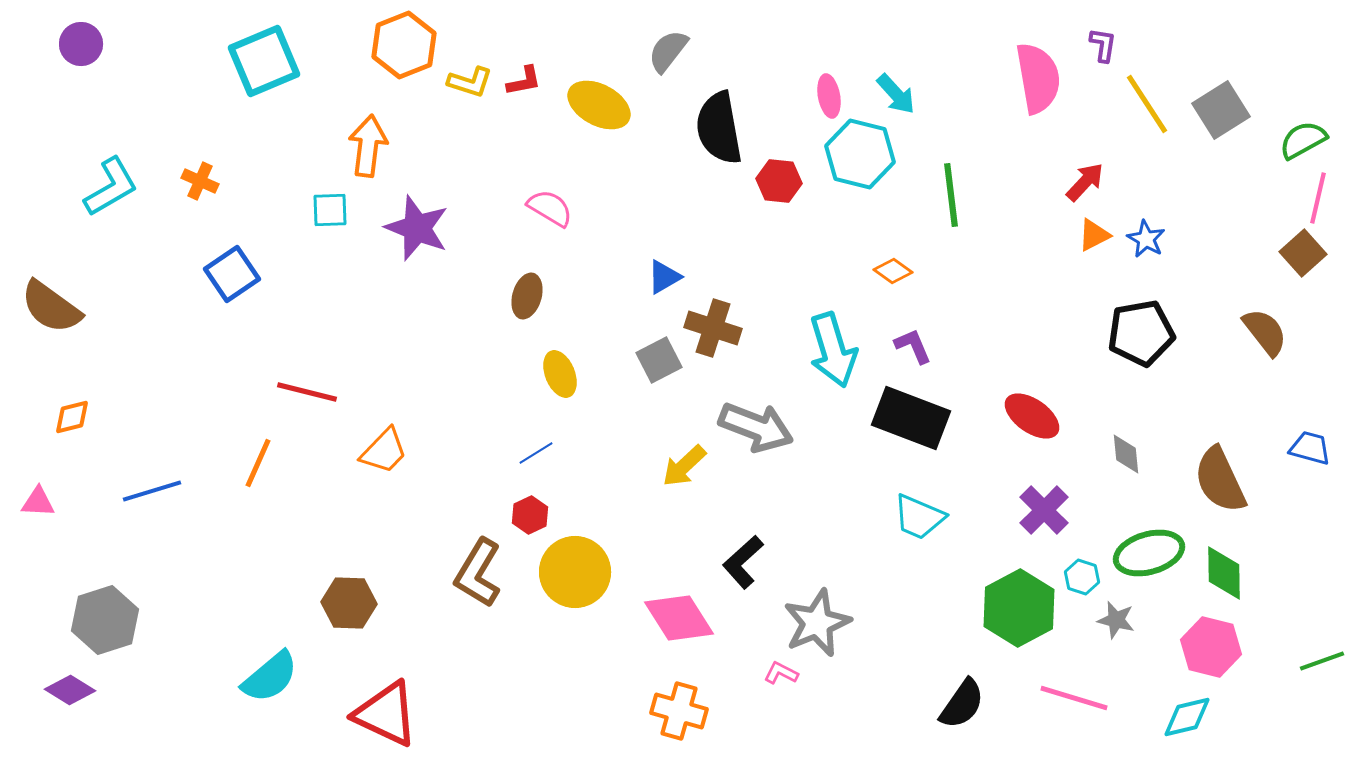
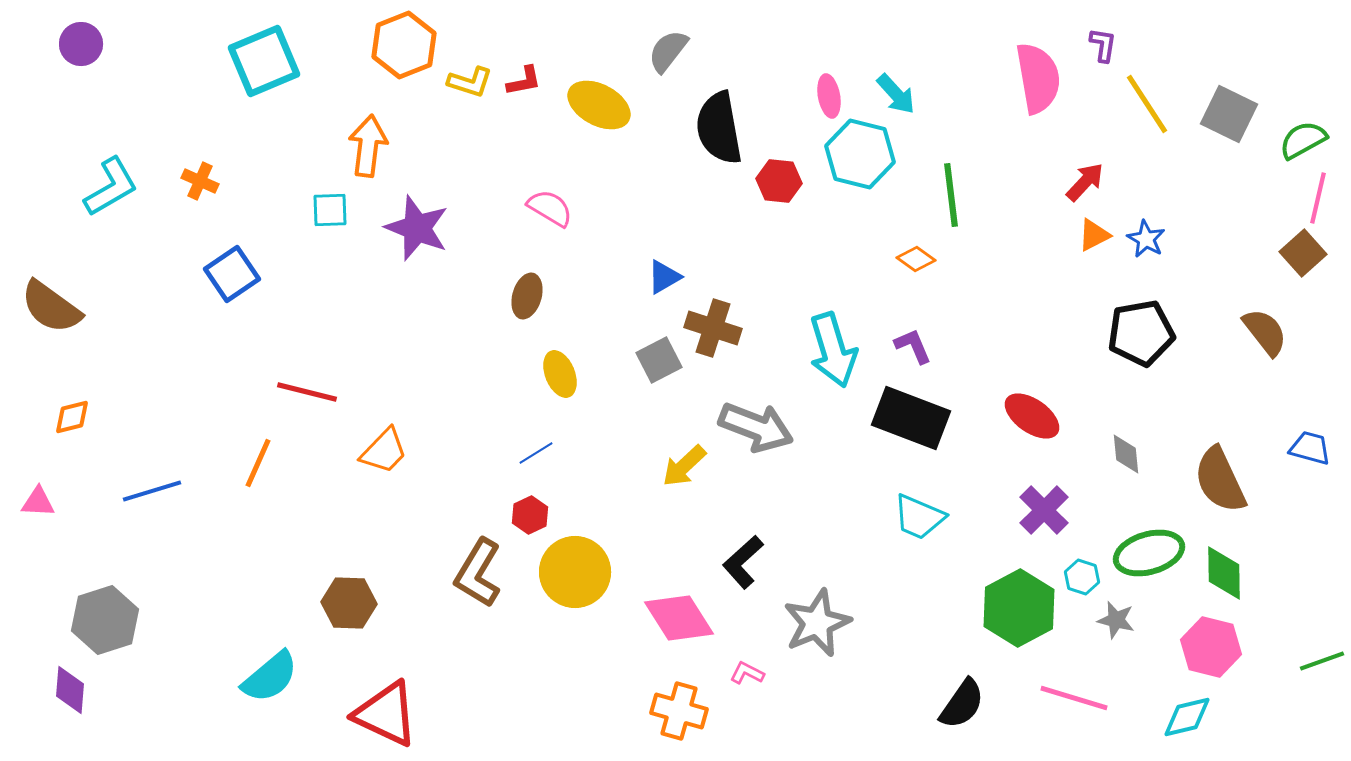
gray square at (1221, 110): moved 8 px right, 4 px down; rotated 32 degrees counterclockwise
orange diamond at (893, 271): moved 23 px right, 12 px up
pink L-shape at (781, 673): moved 34 px left
purple diamond at (70, 690): rotated 63 degrees clockwise
